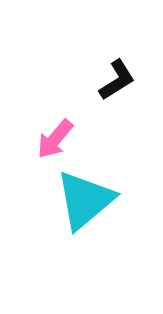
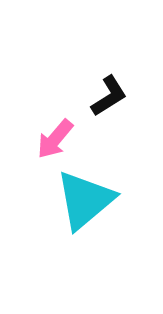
black L-shape: moved 8 px left, 16 px down
